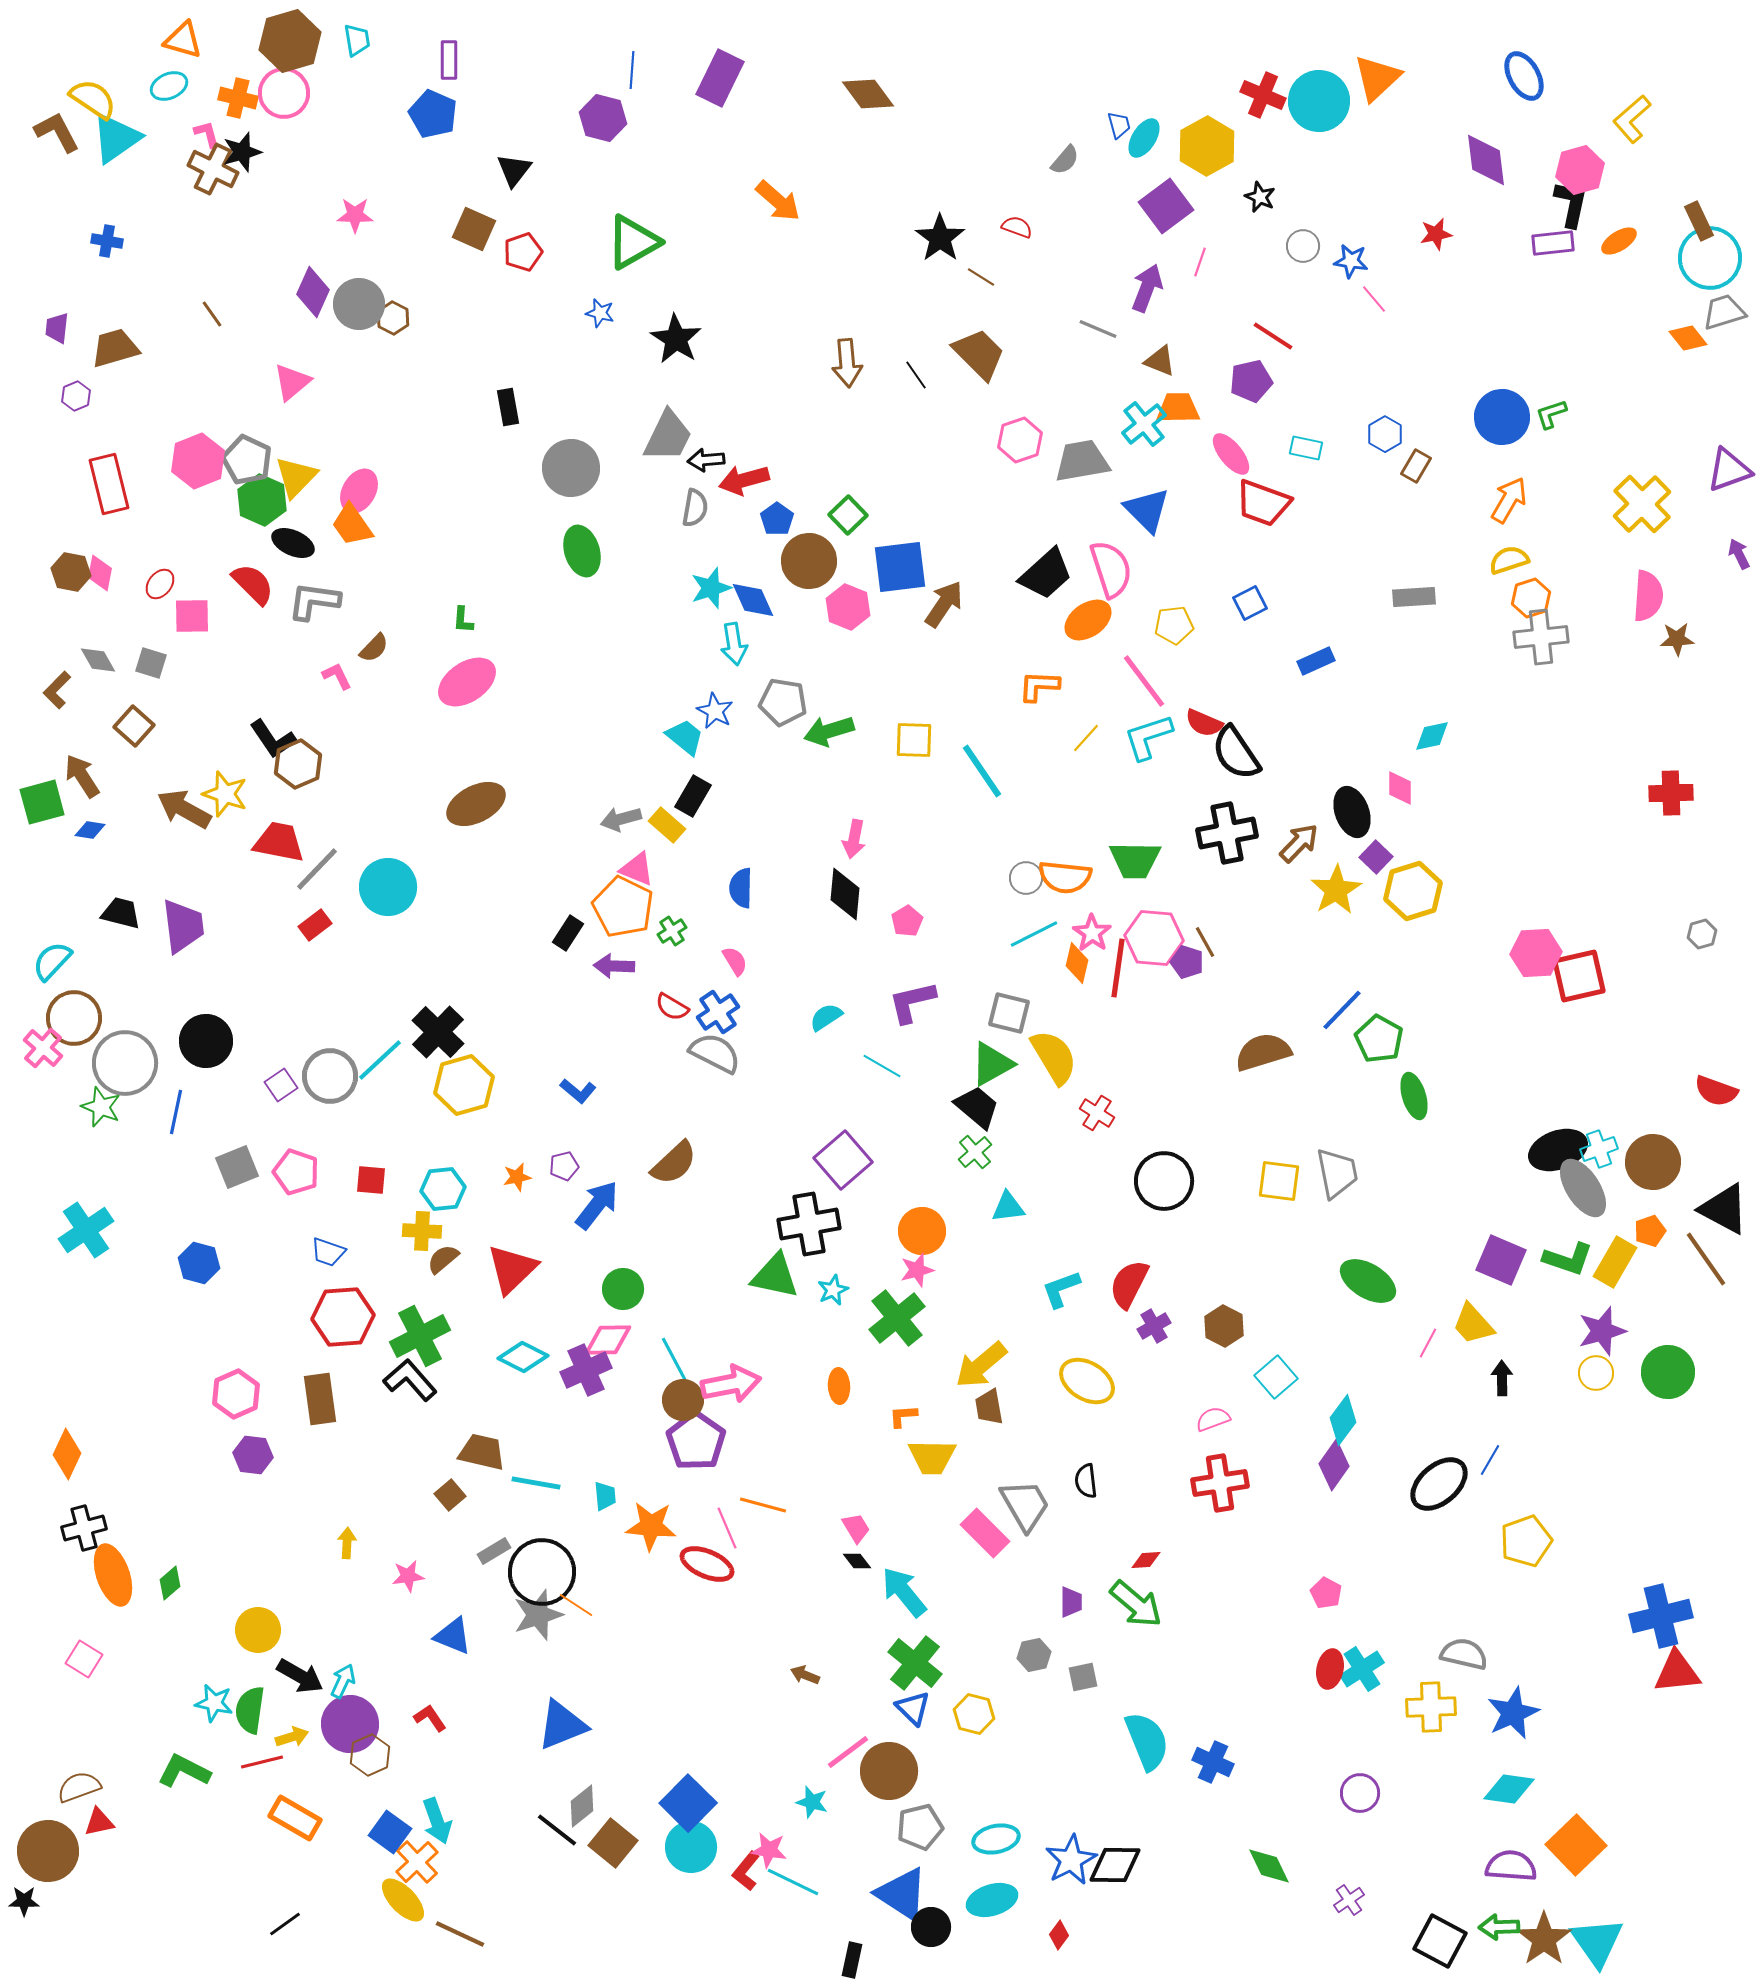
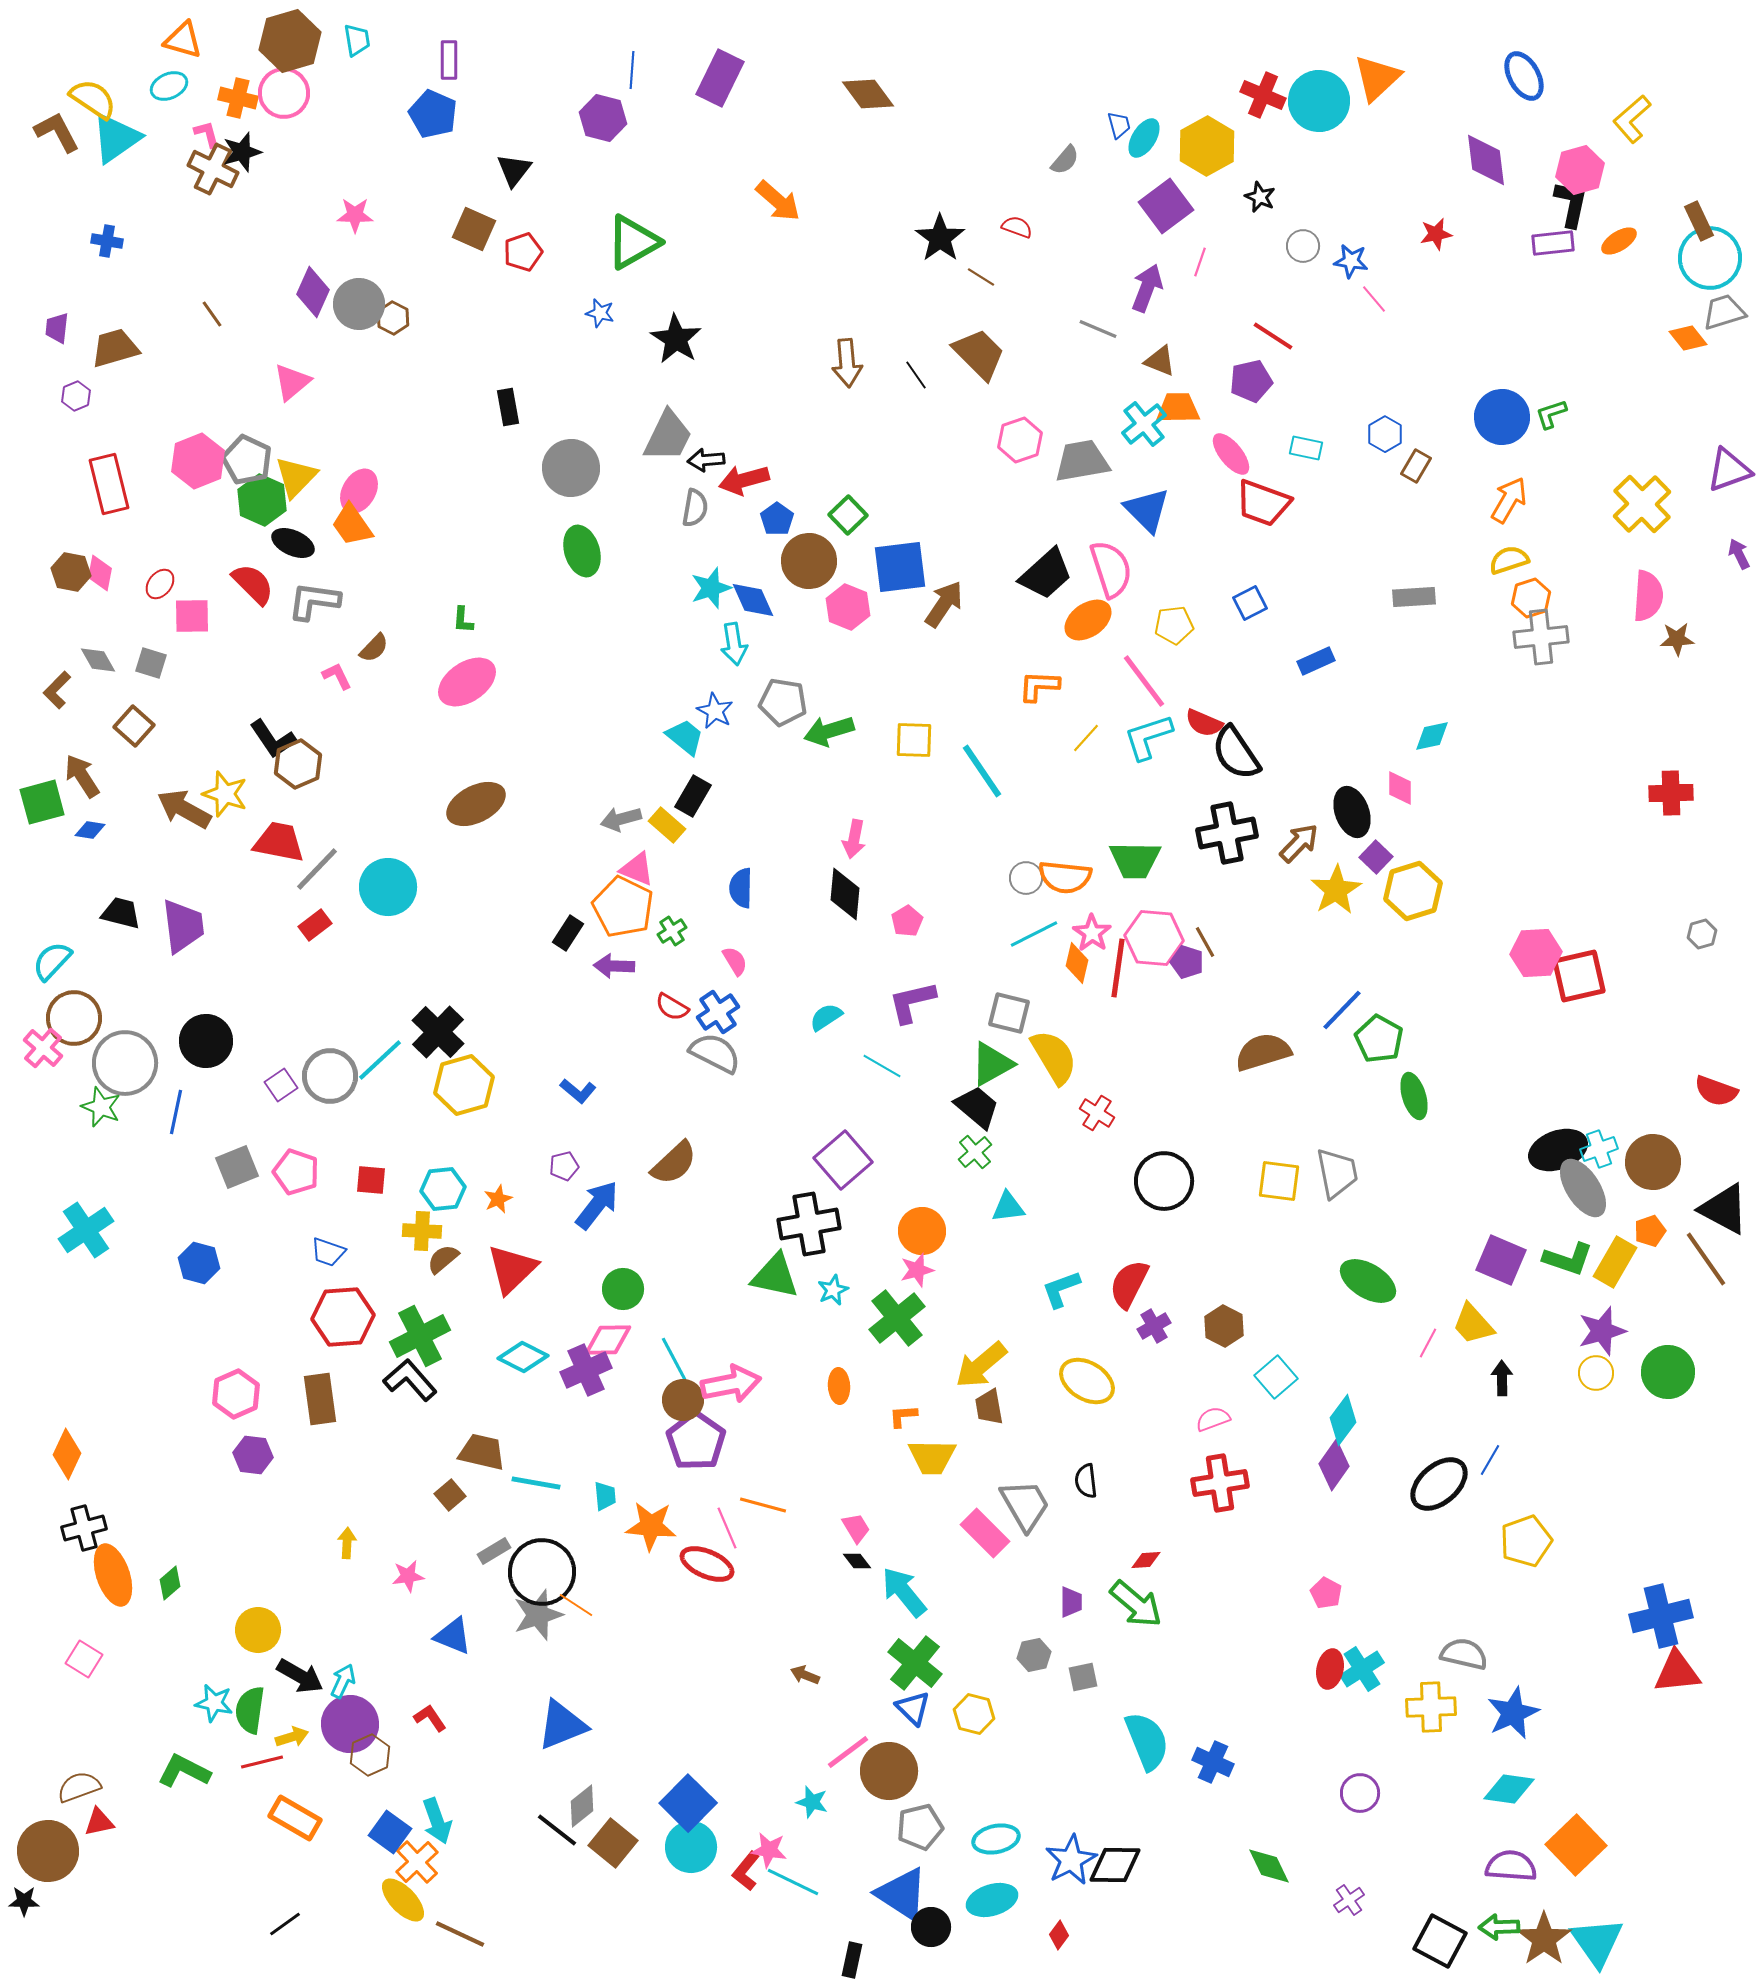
orange star at (517, 1177): moved 19 px left, 22 px down; rotated 12 degrees counterclockwise
